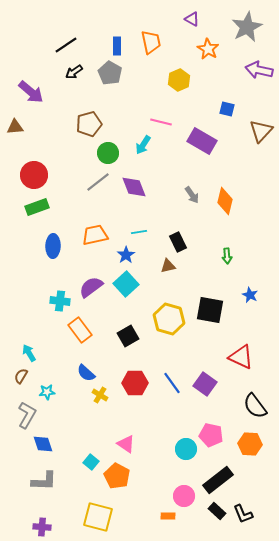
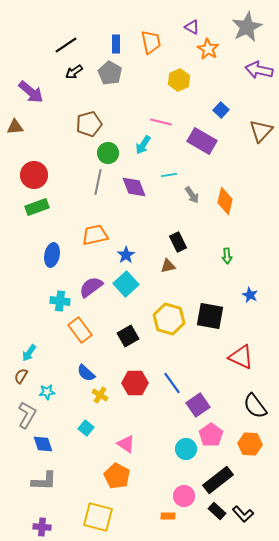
purple triangle at (192, 19): moved 8 px down
blue rectangle at (117, 46): moved 1 px left, 2 px up
blue square at (227, 109): moved 6 px left, 1 px down; rotated 28 degrees clockwise
gray line at (98, 182): rotated 40 degrees counterclockwise
cyan line at (139, 232): moved 30 px right, 57 px up
blue ellipse at (53, 246): moved 1 px left, 9 px down; rotated 10 degrees clockwise
black square at (210, 310): moved 6 px down
cyan arrow at (29, 353): rotated 114 degrees counterclockwise
purple square at (205, 384): moved 7 px left, 21 px down; rotated 20 degrees clockwise
pink pentagon at (211, 435): rotated 25 degrees clockwise
cyan square at (91, 462): moved 5 px left, 34 px up
black L-shape at (243, 514): rotated 20 degrees counterclockwise
